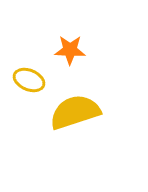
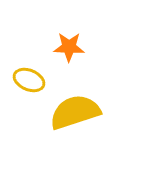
orange star: moved 1 px left, 3 px up
